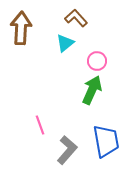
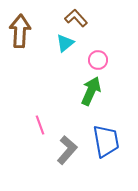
brown arrow: moved 1 px left, 3 px down
pink circle: moved 1 px right, 1 px up
green arrow: moved 1 px left, 1 px down
